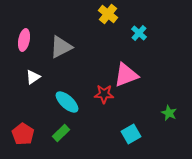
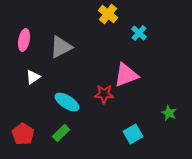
cyan ellipse: rotated 10 degrees counterclockwise
cyan square: moved 2 px right
